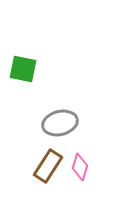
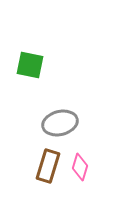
green square: moved 7 px right, 4 px up
brown rectangle: rotated 16 degrees counterclockwise
